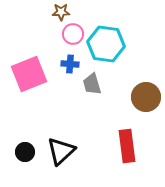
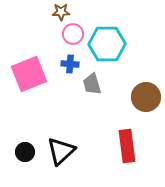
cyan hexagon: moved 1 px right; rotated 9 degrees counterclockwise
